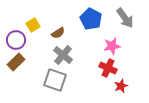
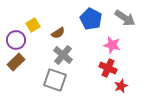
gray arrow: rotated 20 degrees counterclockwise
pink star: moved 1 px up; rotated 24 degrees clockwise
